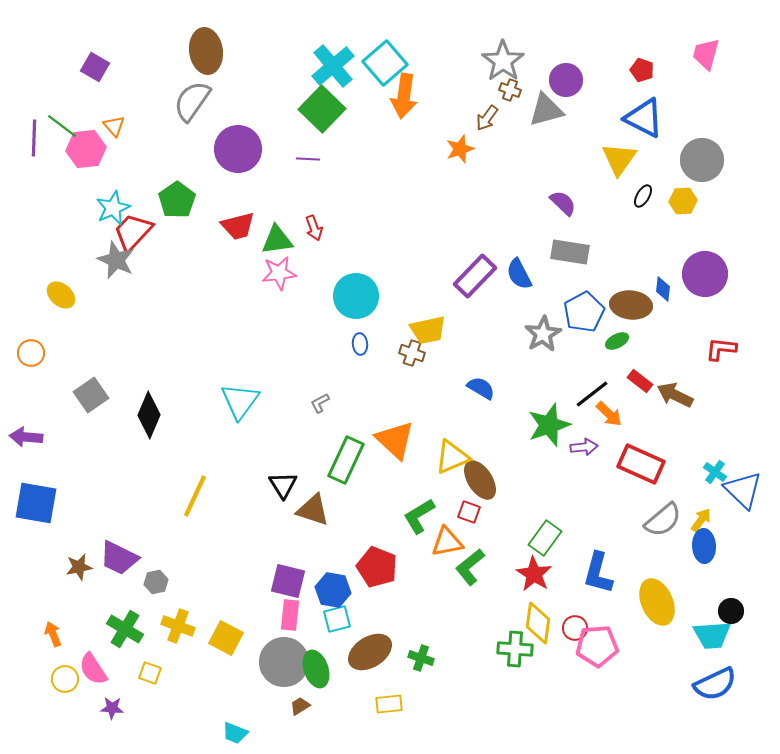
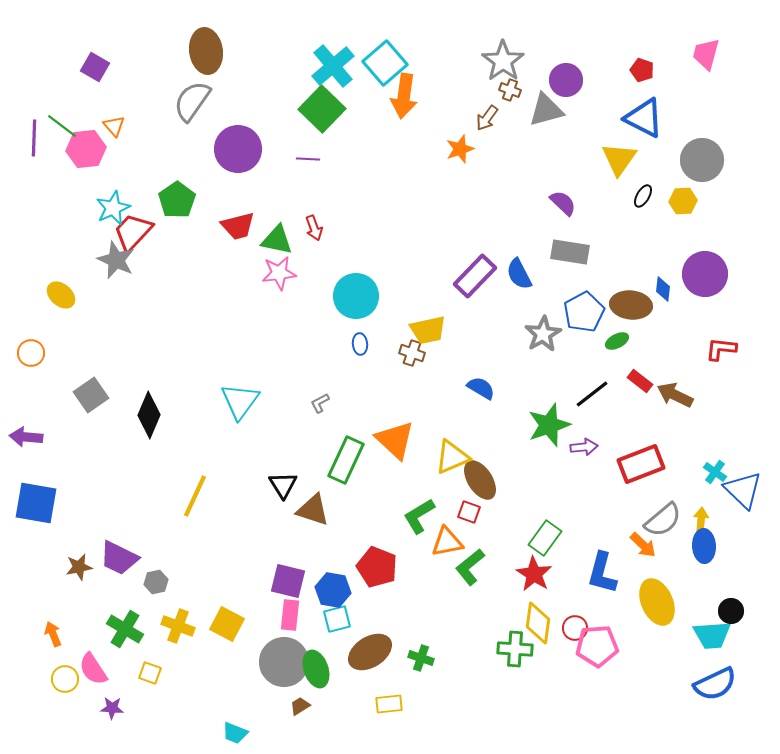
green triangle at (277, 240): rotated 20 degrees clockwise
orange arrow at (609, 414): moved 34 px right, 131 px down
red rectangle at (641, 464): rotated 45 degrees counterclockwise
yellow arrow at (701, 520): rotated 30 degrees counterclockwise
blue L-shape at (598, 573): moved 4 px right
yellow square at (226, 638): moved 1 px right, 14 px up
